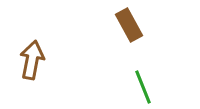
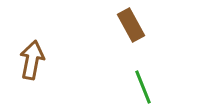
brown rectangle: moved 2 px right
